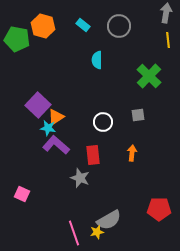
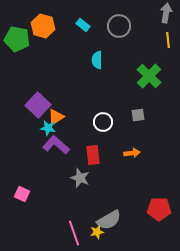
orange arrow: rotated 77 degrees clockwise
